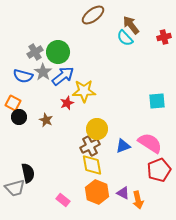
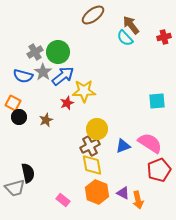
brown star: rotated 24 degrees clockwise
